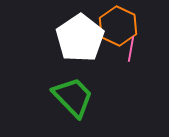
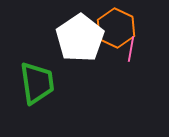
orange hexagon: moved 2 px left, 2 px down
green trapezoid: moved 36 px left, 14 px up; rotated 36 degrees clockwise
